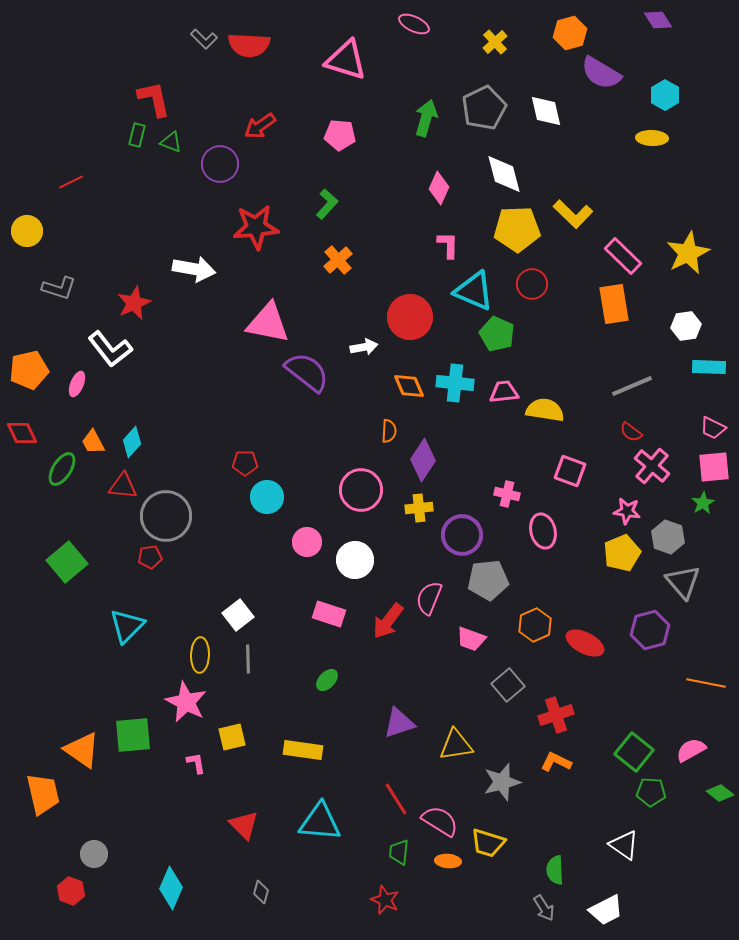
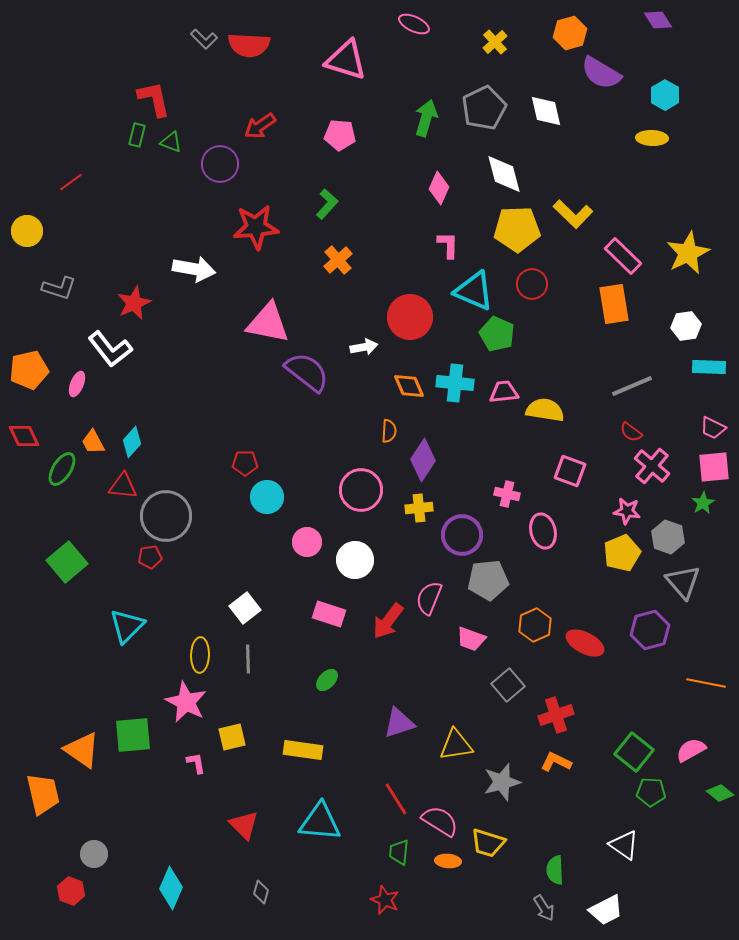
red line at (71, 182): rotated 10 degrees counterclockwise
red diamond at (22, 433): moved 2 px right, 3 px down
white square at (238, 615): moved 7 px right, 7 px up
